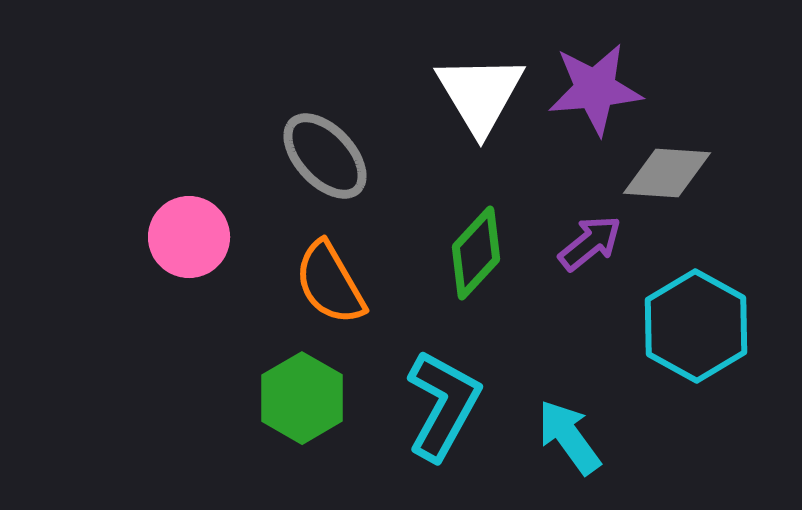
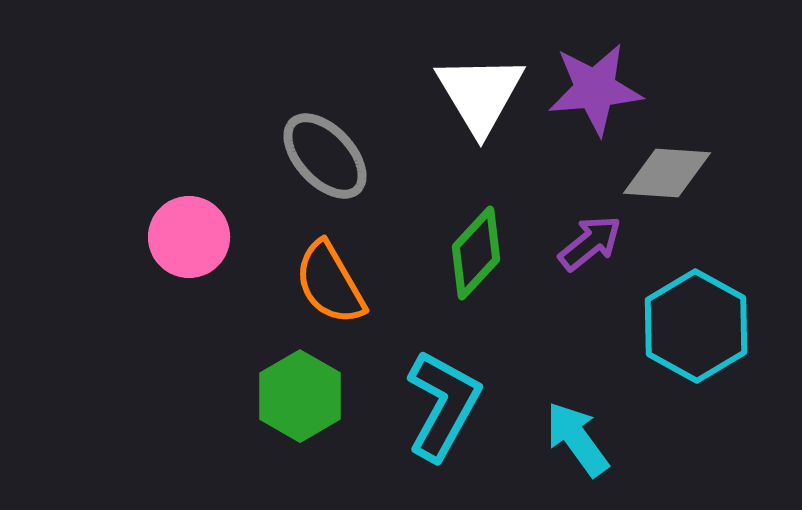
green hexagon: moved 2 px left, 2 px up
cyan arrow: moved 8 px right, 2 px down
